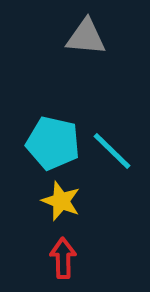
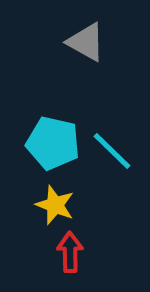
gray triangle: moved 5 px down; rotated 24 degrees clockwise
yellow star: moved 6 px left, 4 px down
red arrow: moved 7 px right, 6 px up
